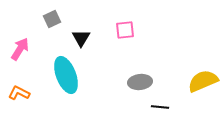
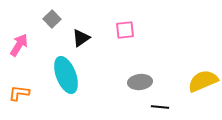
gray square: rotated 18 degrees counterclockwise
black triangle: rotated 24 degrees clockwise
pink arrow: moved 1 px left, 4 px up
orange L-shape: rotated 20 degrees counterclockwise
